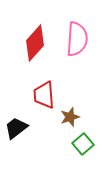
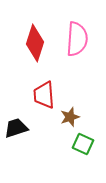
red diamond: rotated 24 degrees counterclockwise
black trapezoid: rotated 20 degrees clockwise
green square: rotated 25 degrees counterclockwise
